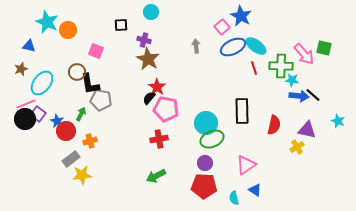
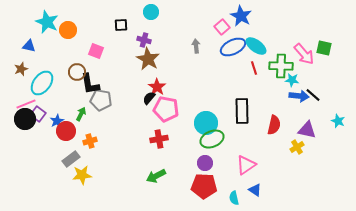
blue star at (57, 121): rotated 16 degrees clockwise
